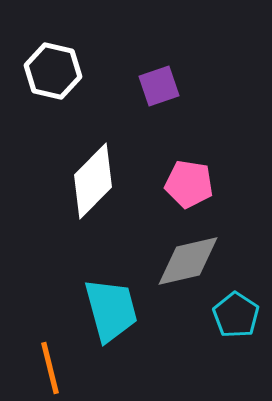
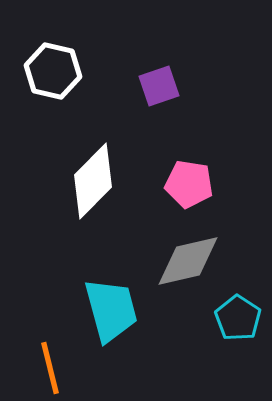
cyan pentagon: moved 2 px right, 3 px down
